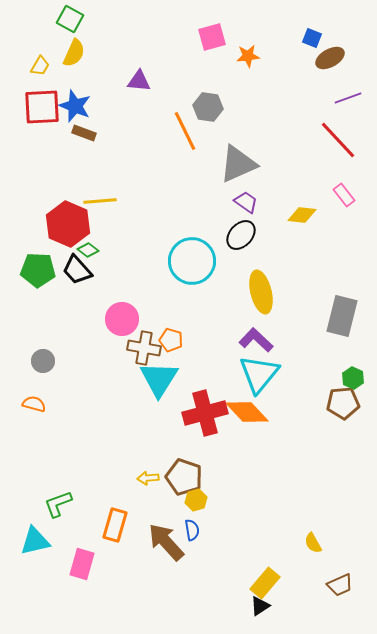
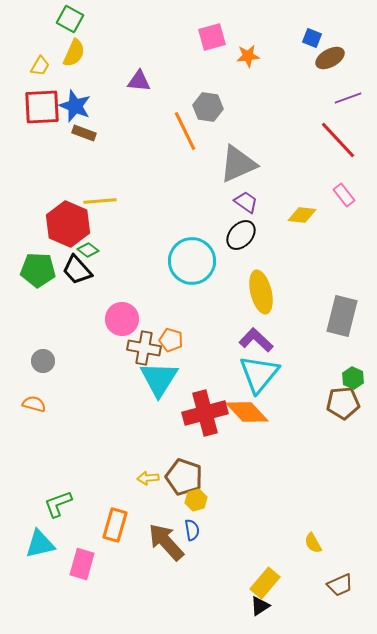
cyan triangle at (35, 541): moved 5 px right, 3 px down
